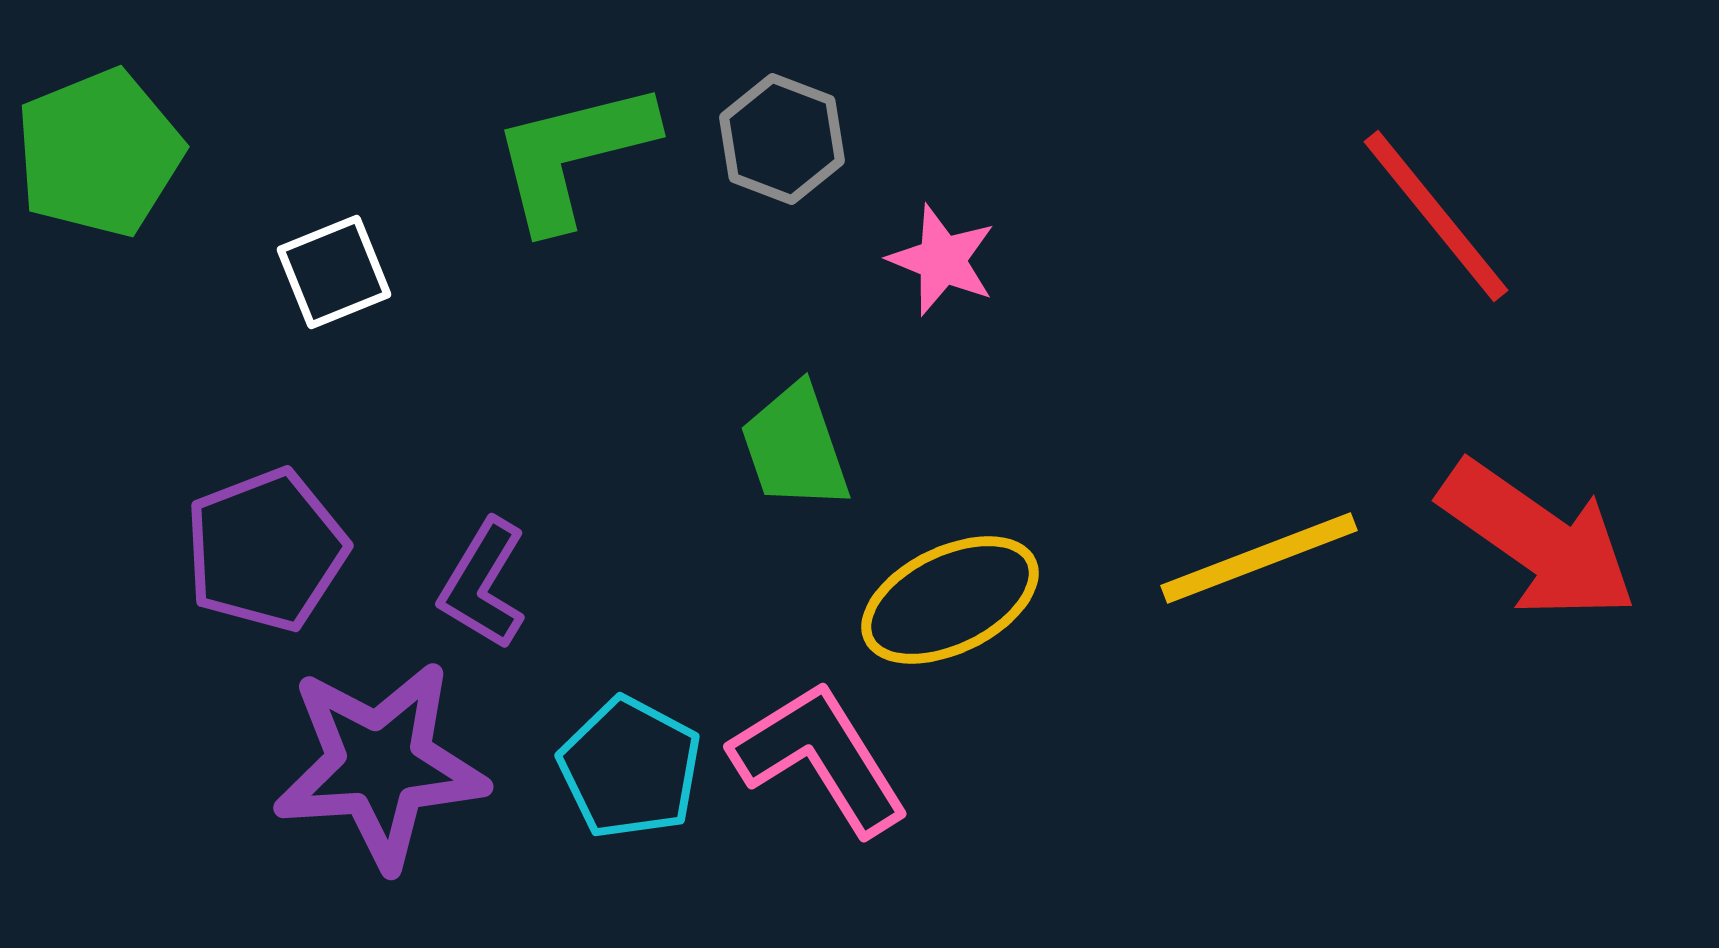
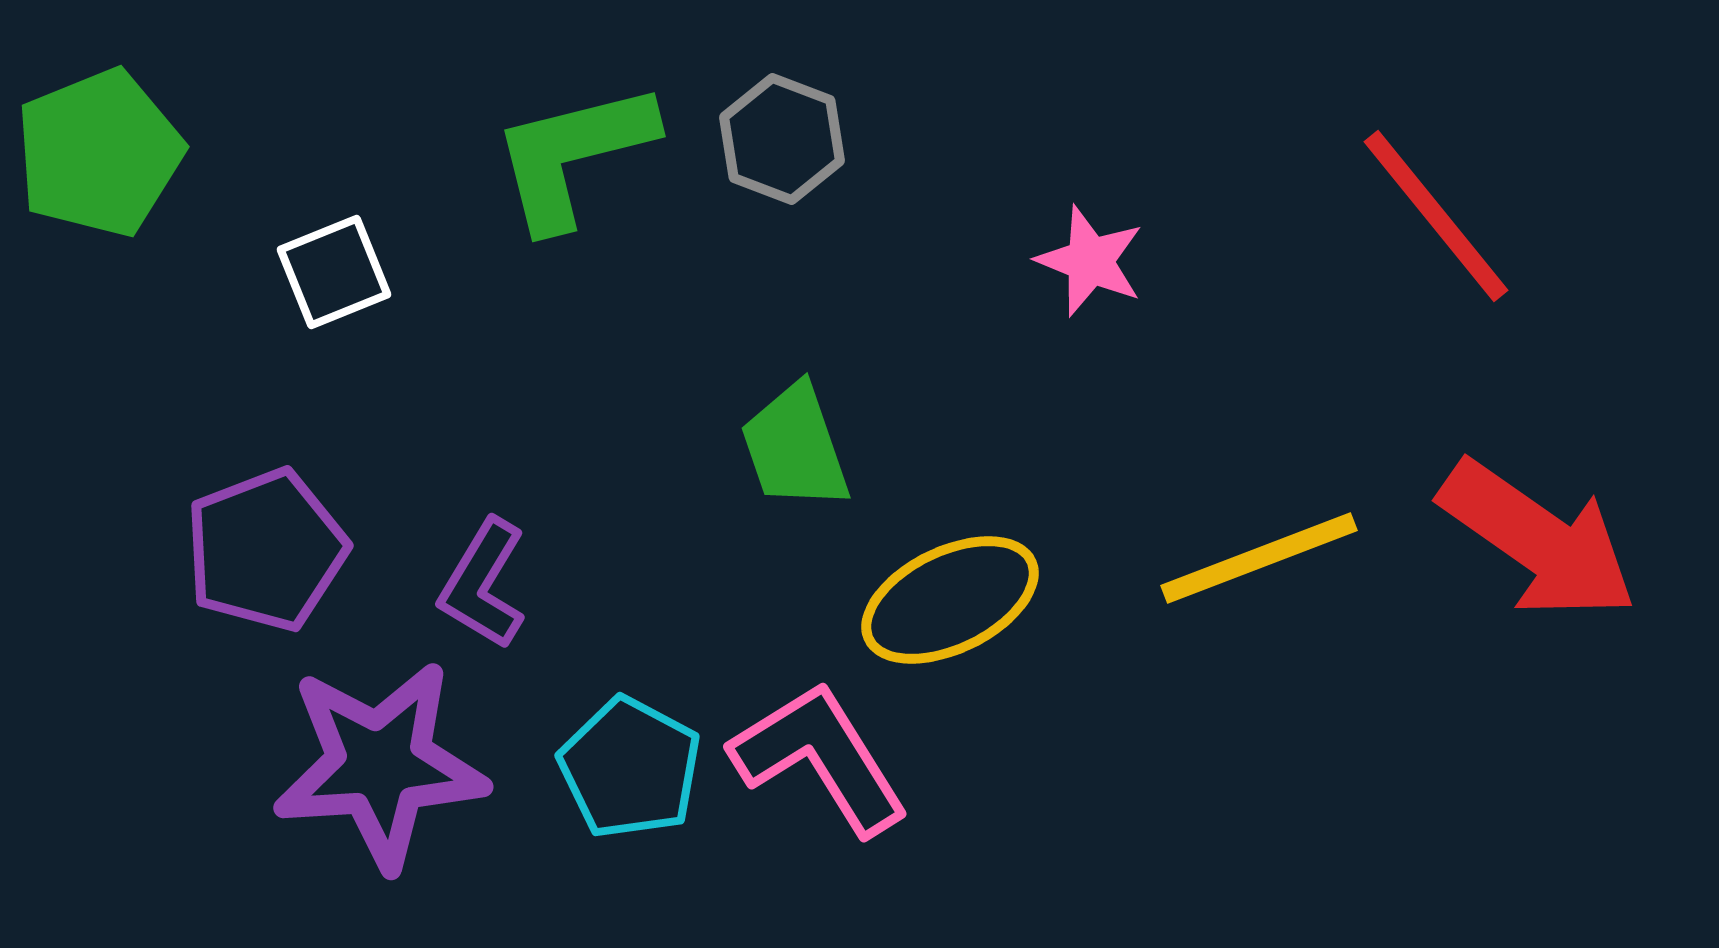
pink star: moved 148 px right, 1 px down
